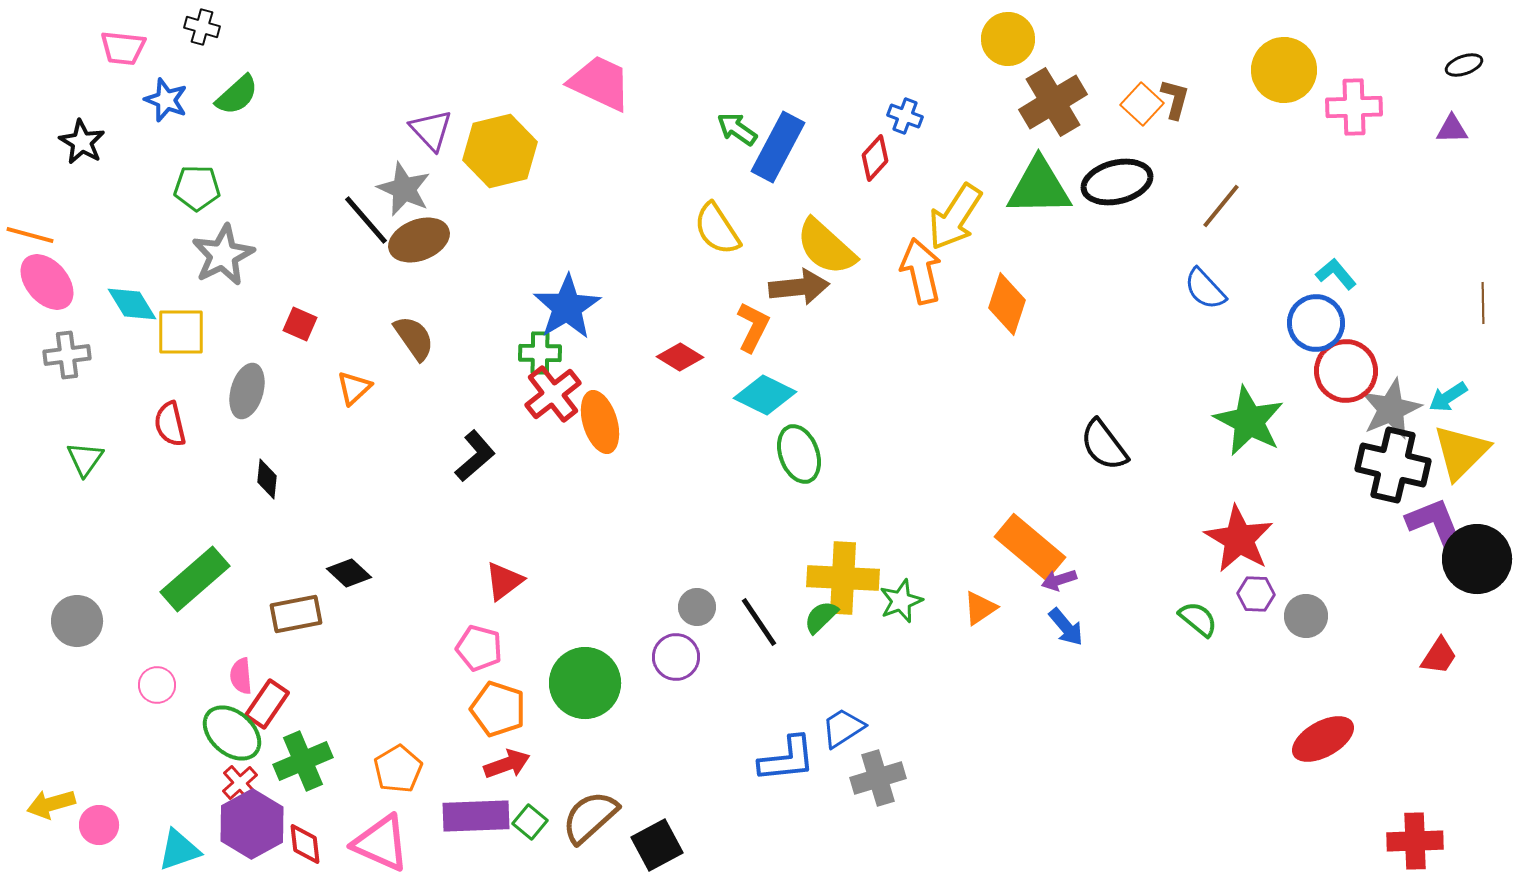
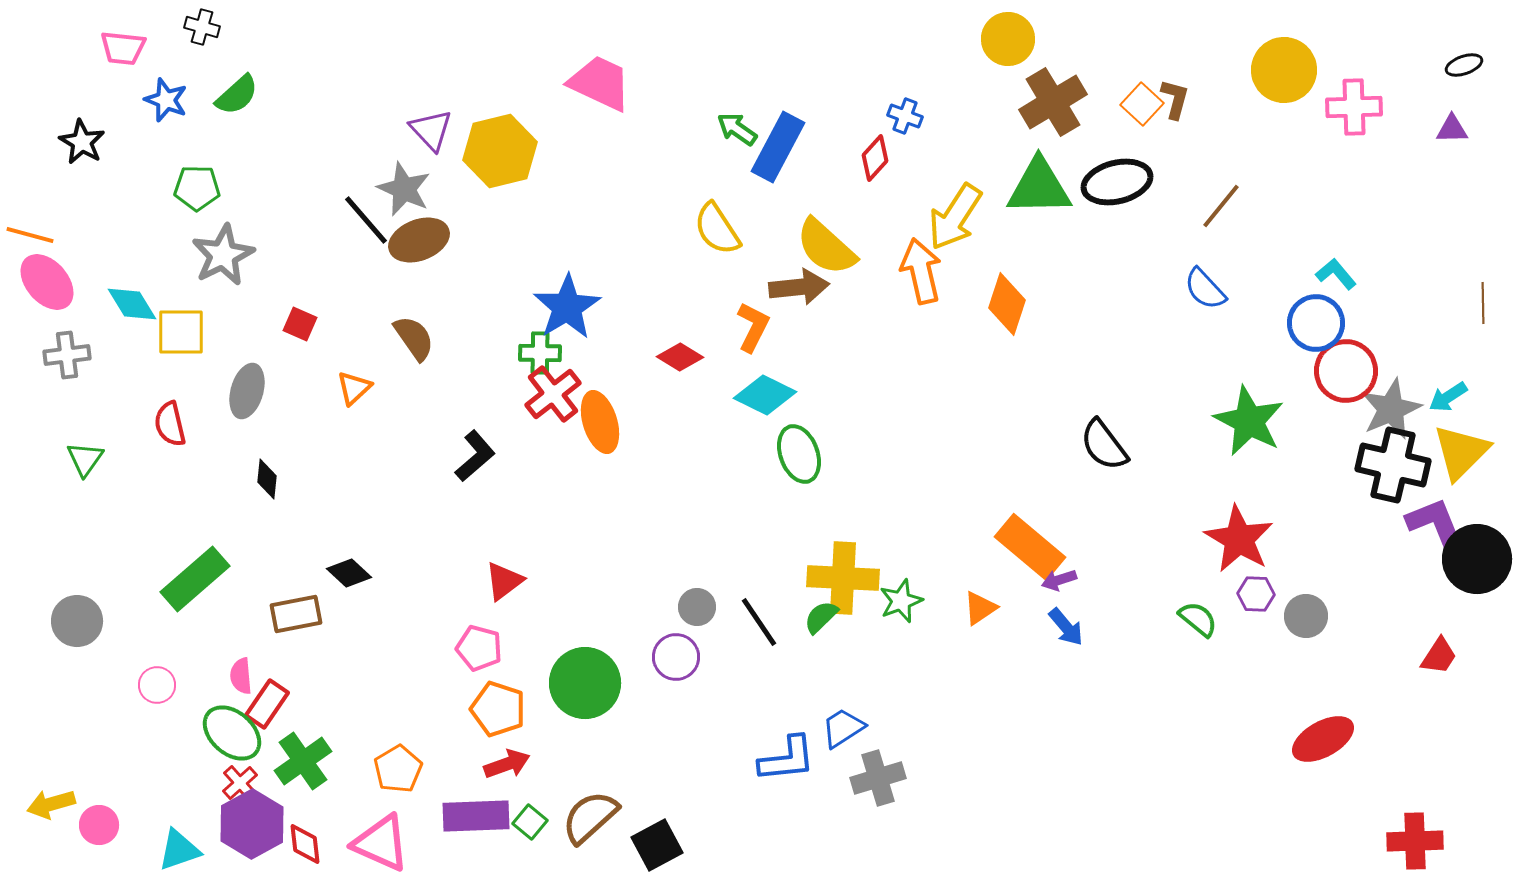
green cross at (303, 761): rotated 12 degrees counterclockwise
